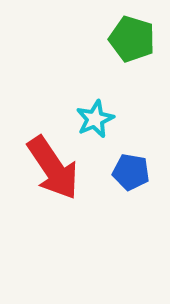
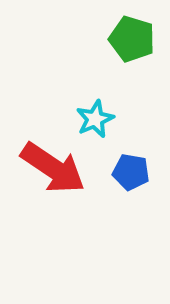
red arrow: rotated 22 degrees counterclockwise
